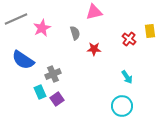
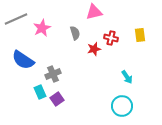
yellow rectangle: moved 10 px left, 4 px down
red cross: moved 18 px left, 1 px up; rotated 24 degrees counterclockwise
red star: rotated 16 degrees counterclockwise
